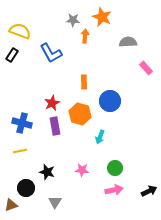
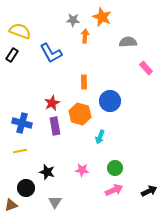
pink arrow: rotated 12 degrees counterclockwise
